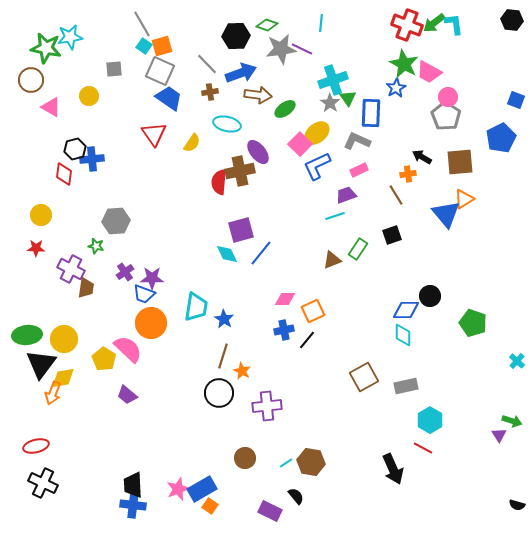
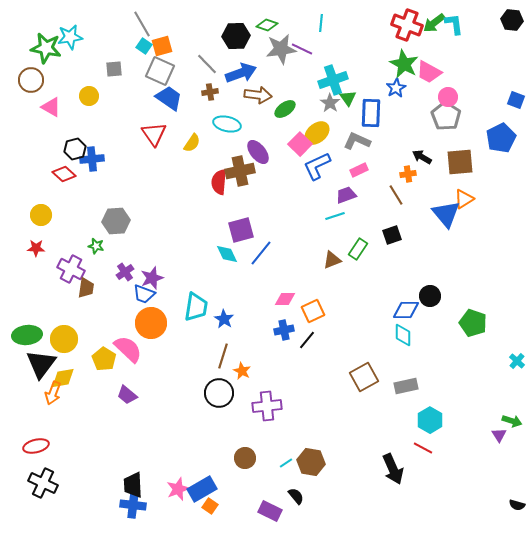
red diamond at (64, 174): rotated 55 degrees counterclockwise
purple star at (152, 278): rotated 20 degrees counterclockwise
